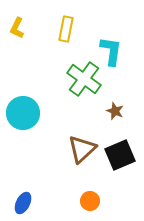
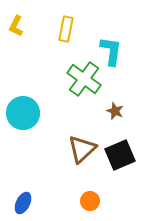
yellow L-shape: moved 1 px left, 2 px up
